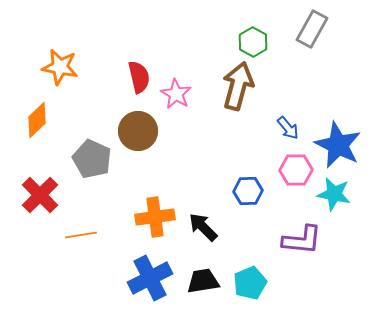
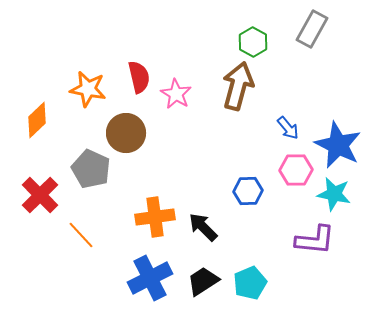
orange star: moved 28 px right, 22 px down
brown circle: moved 12 px left, 2 px down
gray pentagon: moved 1 px left, 10 px down
orange line: rotated 56 degrees clockwise
purple L-shape: moved 13 px right
black trapezoid: rotated 24 degrees counterclockwise
